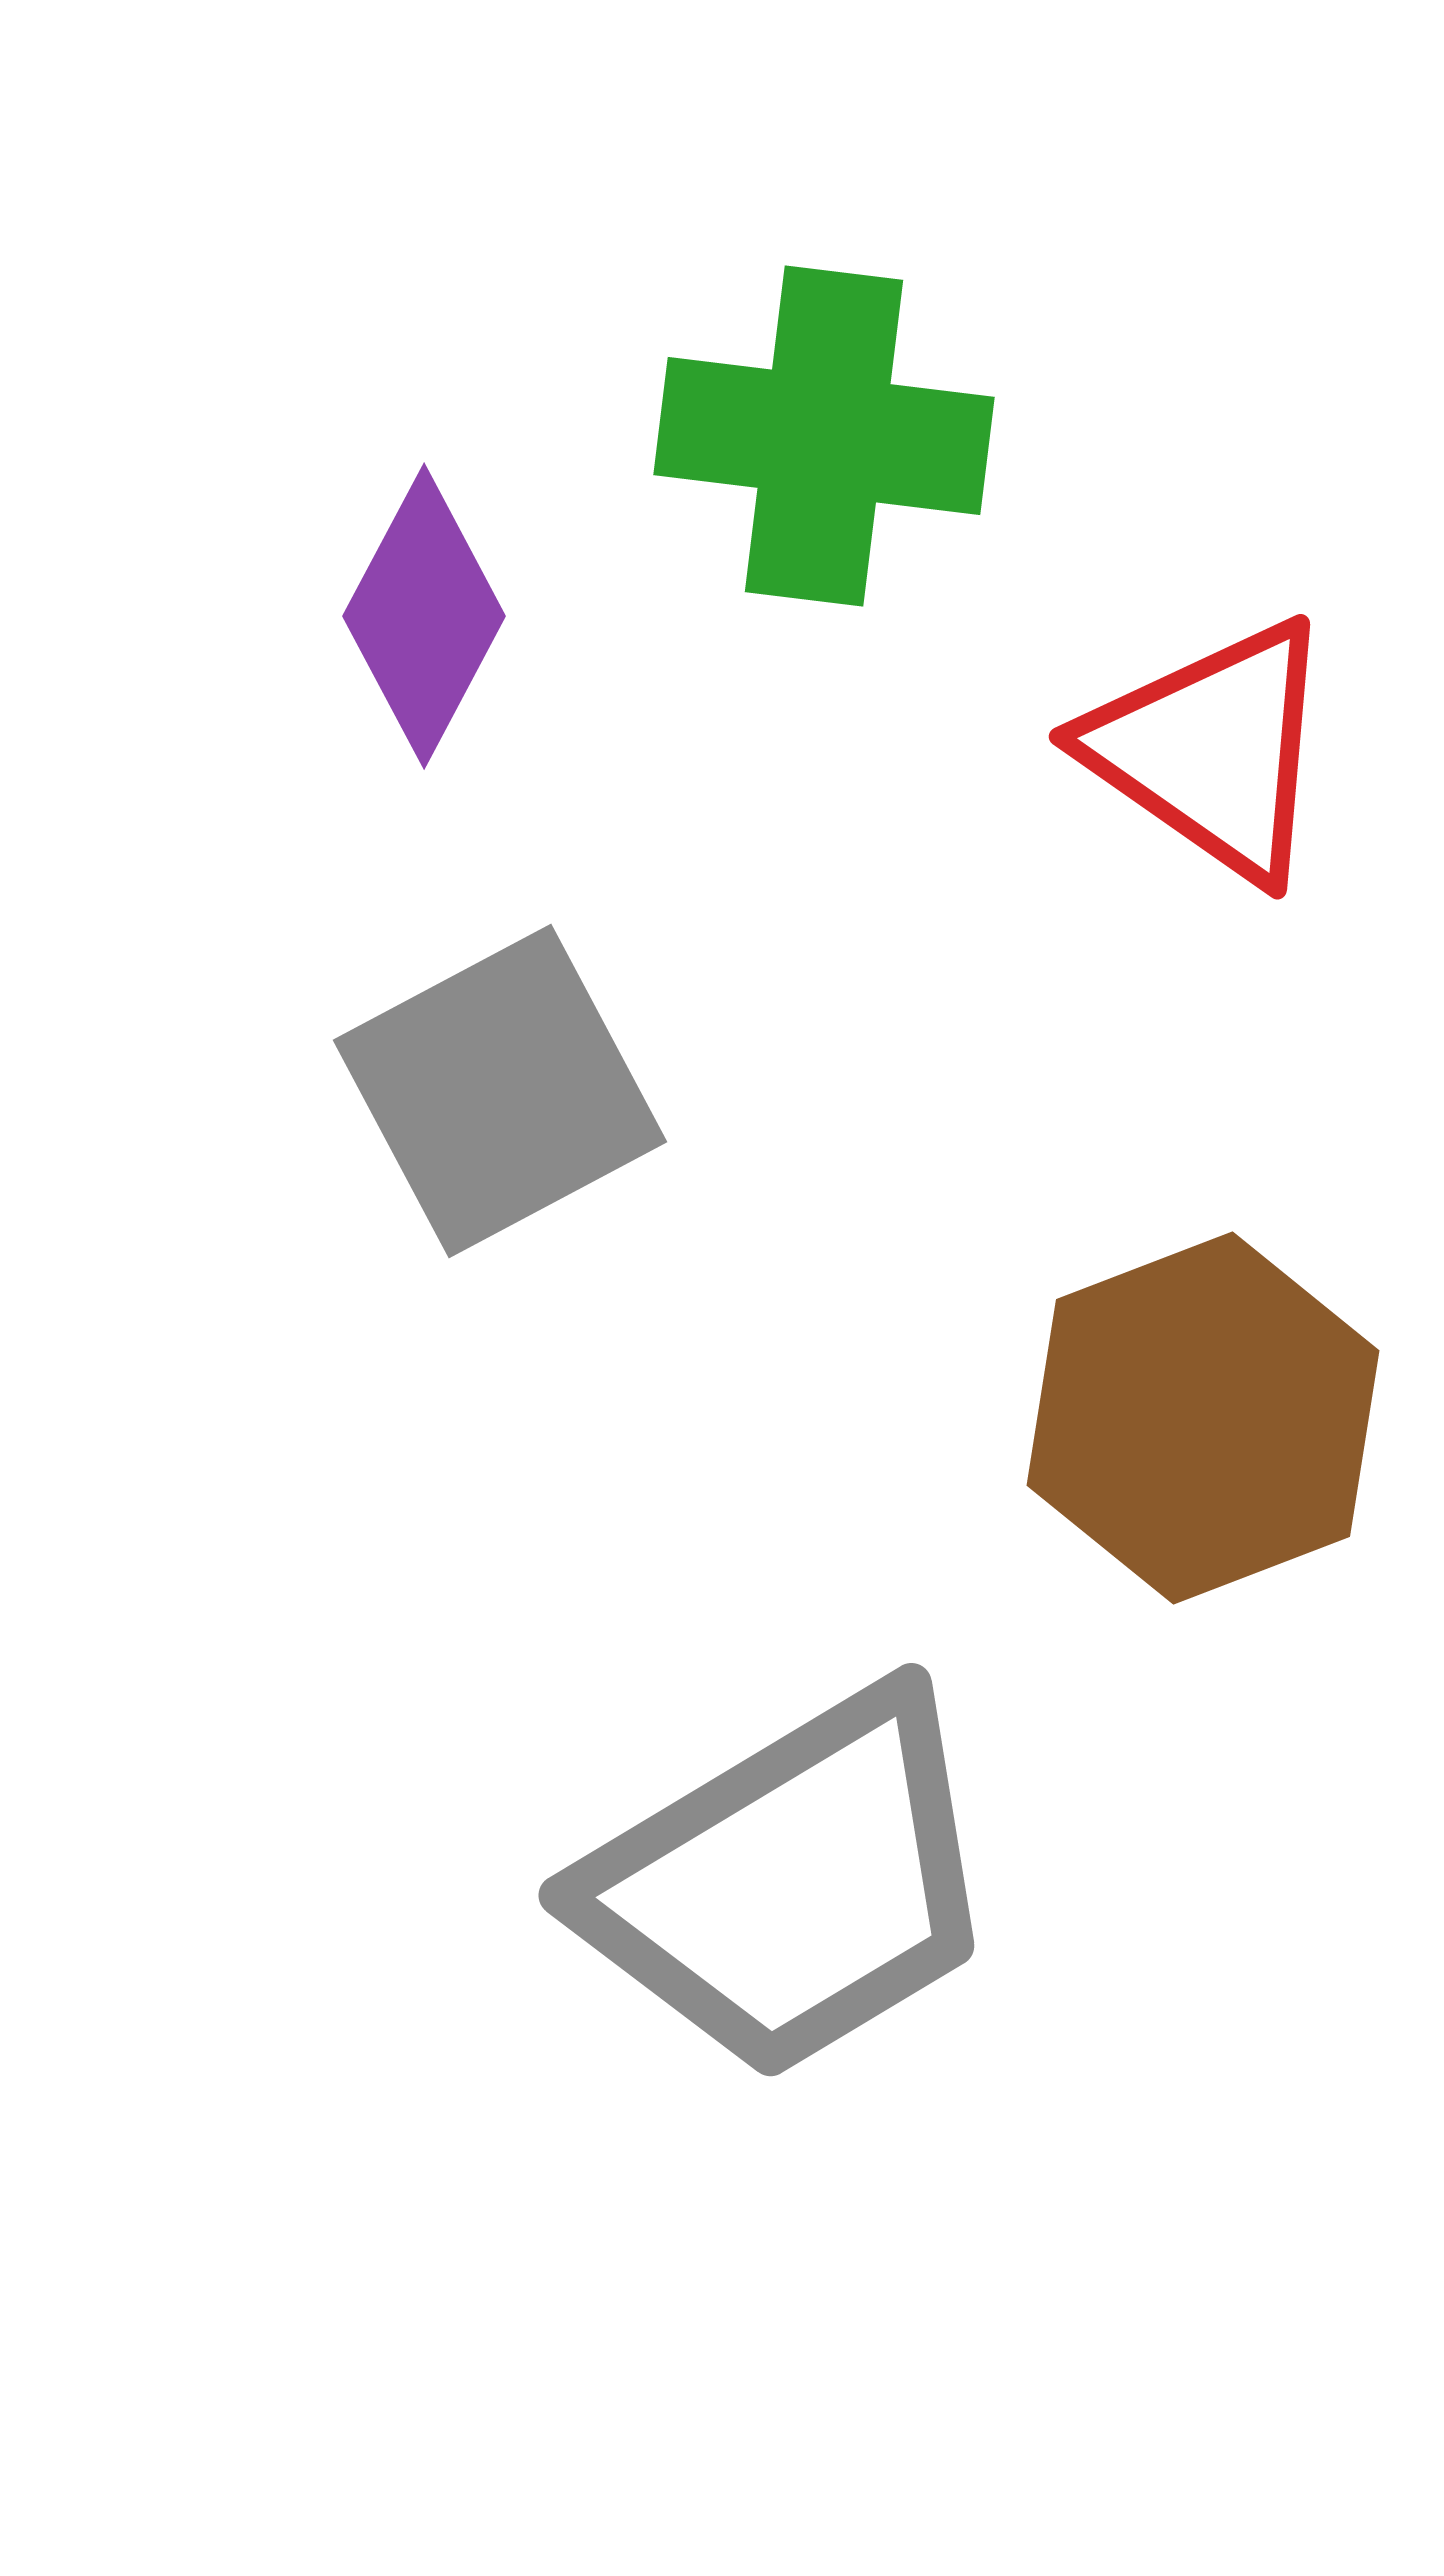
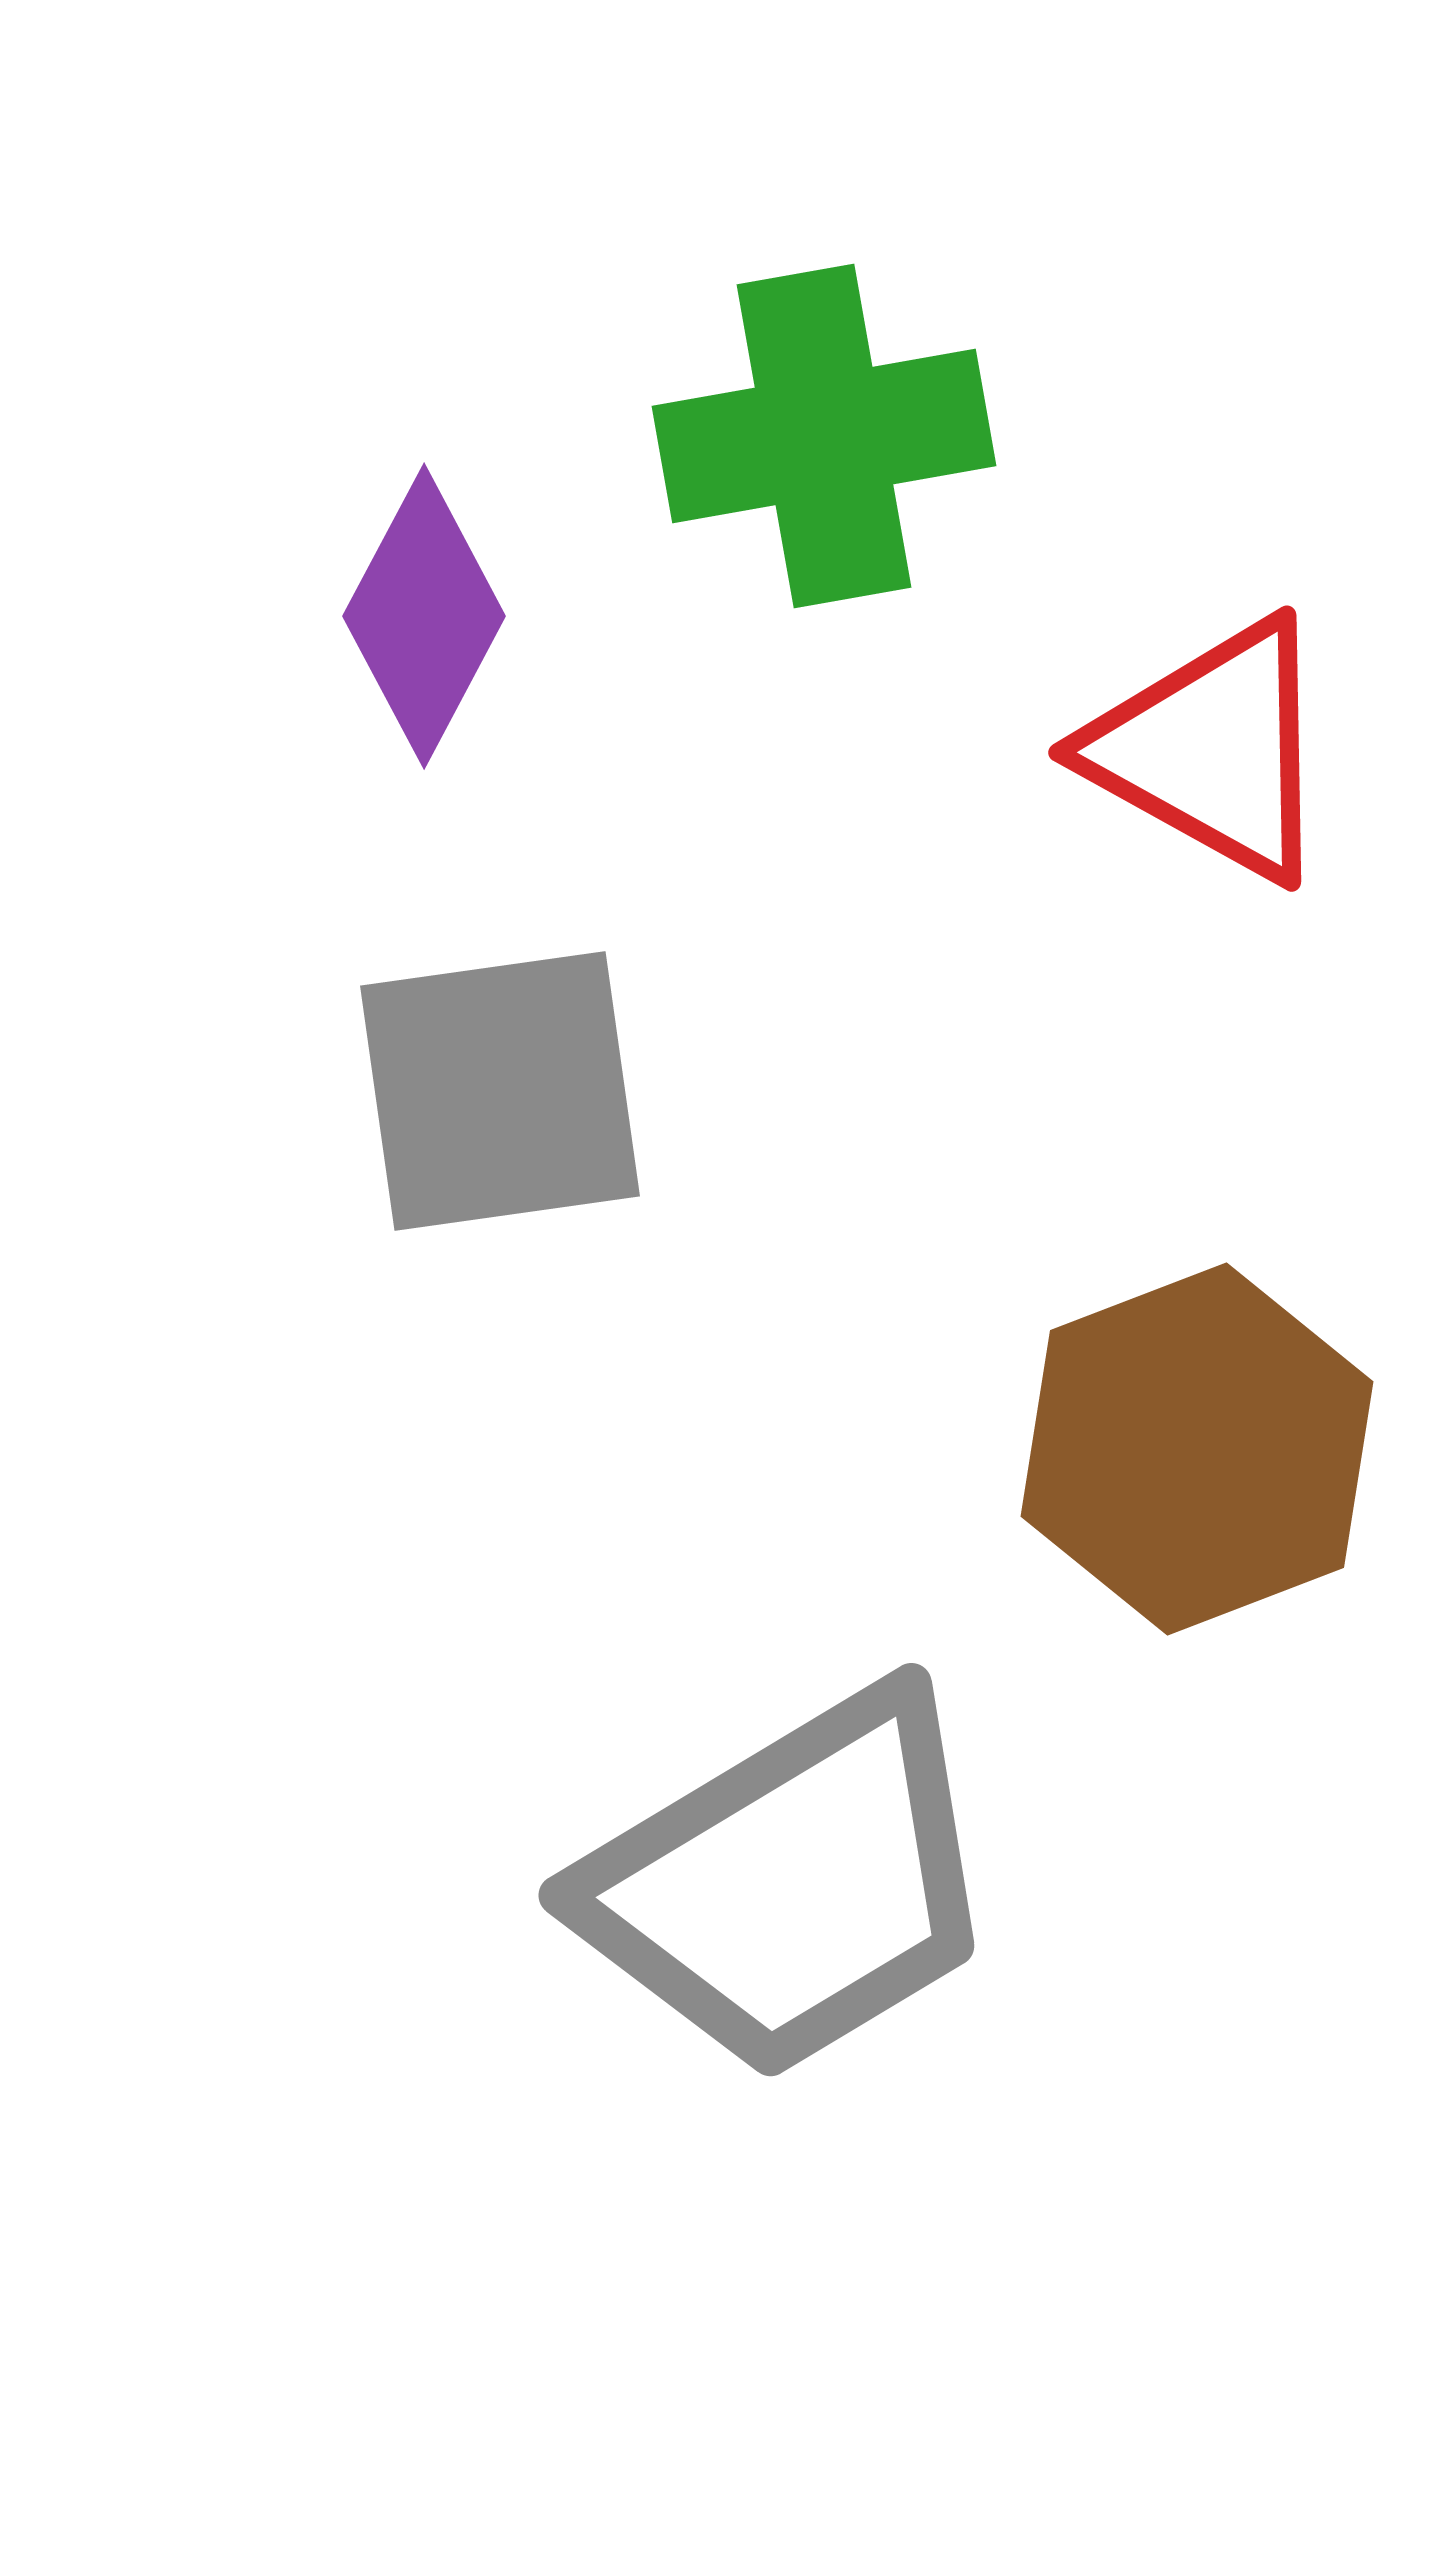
green cross: rotated 17 degrees counterclockwise
red triangle: rotated 6 degrees counterclockwise
gray square: rotated 20 degrees clockwise
brown hexagon: moved 6 px left, 31 px down
